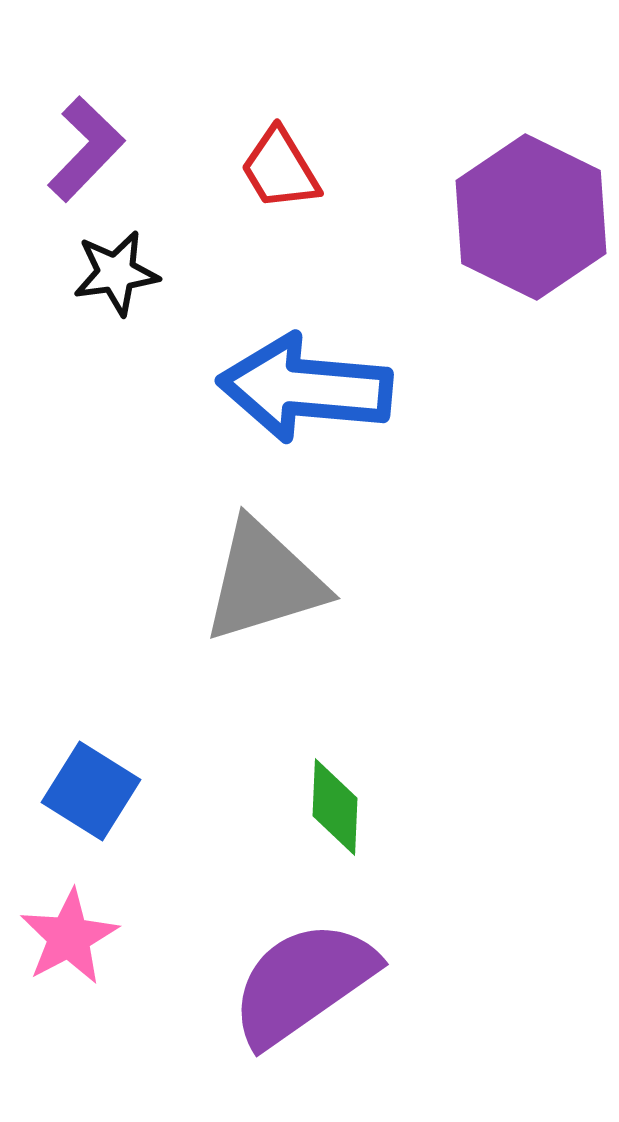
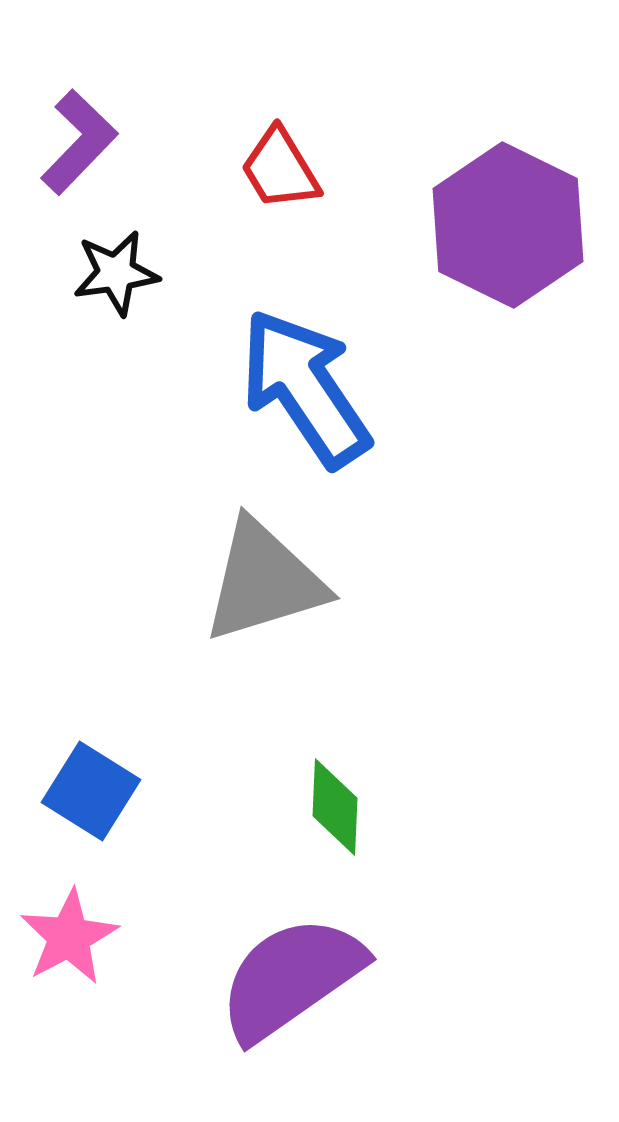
purple L-shape: moved 7 px left, 7 px up
purple hexagon: moved 23 px left, 8 px down
blue arrow: rotated 51 degrees clockwise
purple semicircle: moved 12 px left, 5 px up
